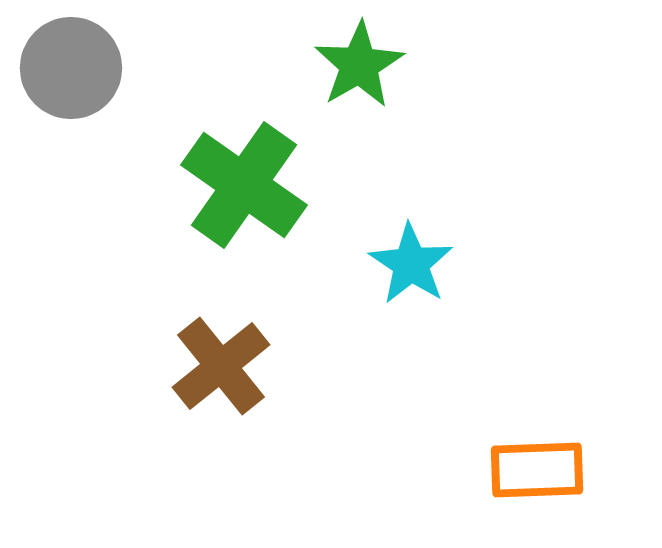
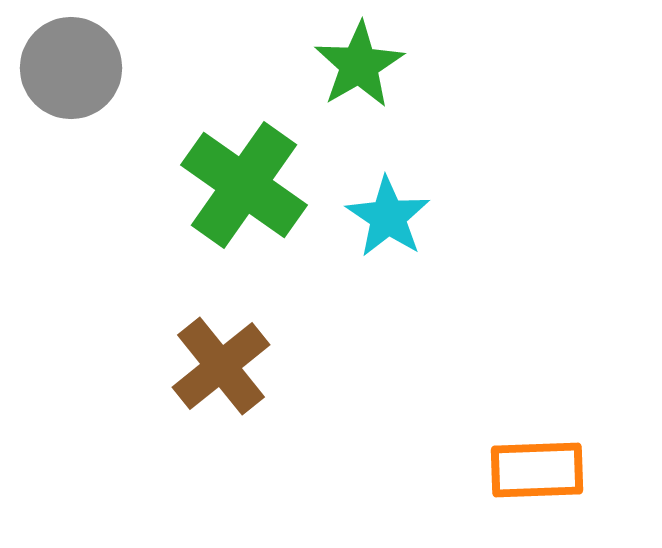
cyan star: moved 23 px left, 47 px up
